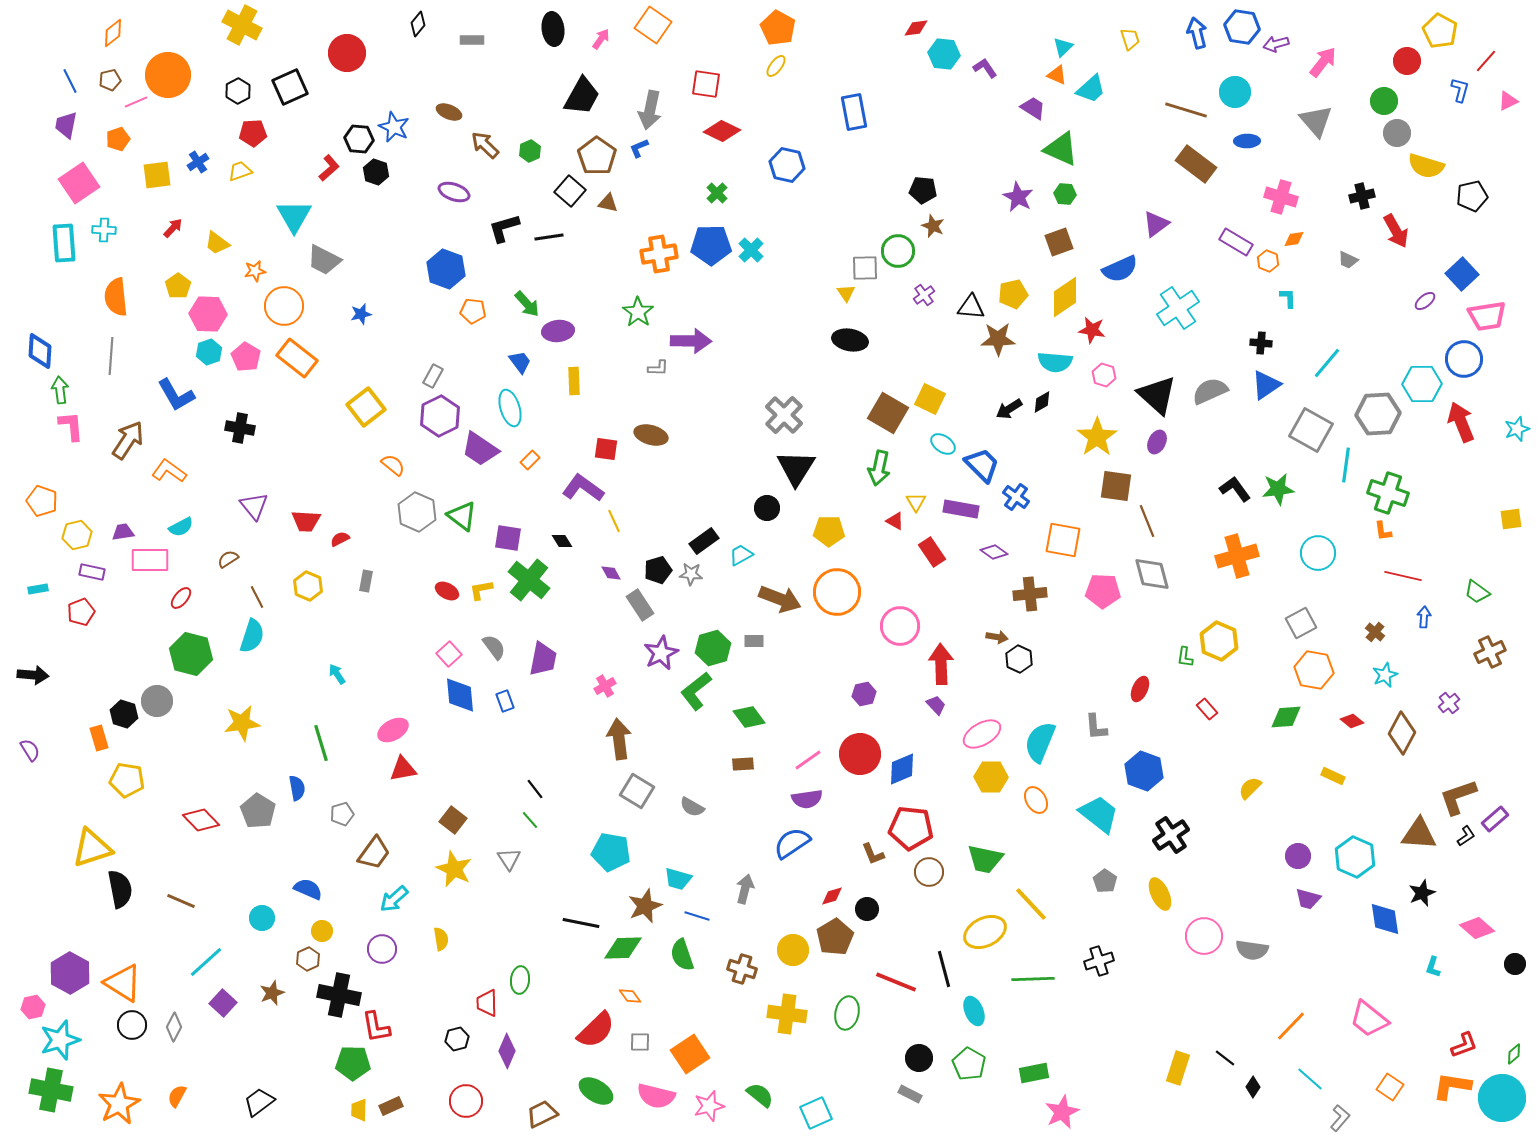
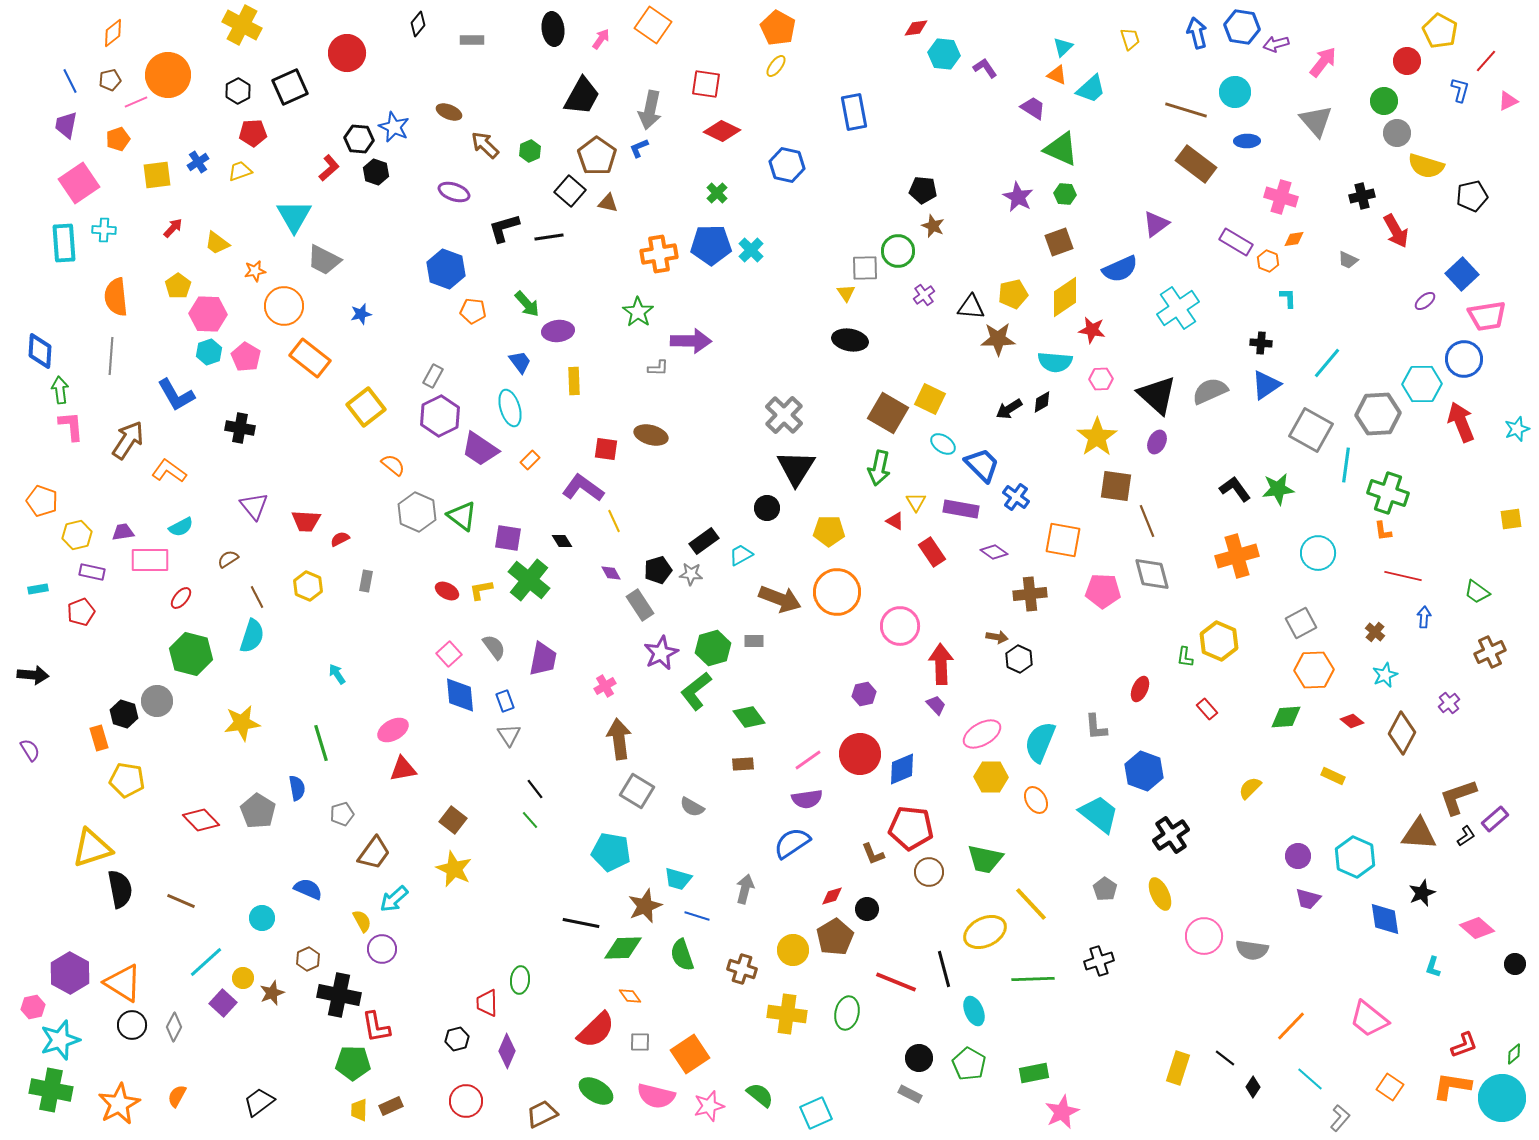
orange rectangle at (297, 358): moved 13 px right
pink hexagon at (1104, 375): moved 3 px left, 4 px down; rotated 20 degrees counterclockwise
orange hexagon at (1314, 670): rotated 12 degrees counterclockwise
gray triangle at (509, 859): moved 124 px up
gray pentagon at (1105, 881): moved 8 px down
yellow circle at (322, 931): moved 79 px left, 47 px down
yellow semicircle at (441, 939): moved 79 px left, 18 px up; rotated 20 degrees counterclockwise
